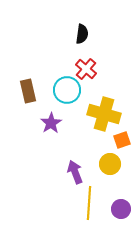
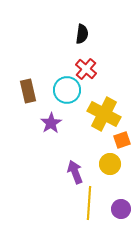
yellow cross: rotated 12 degrees clockwise
